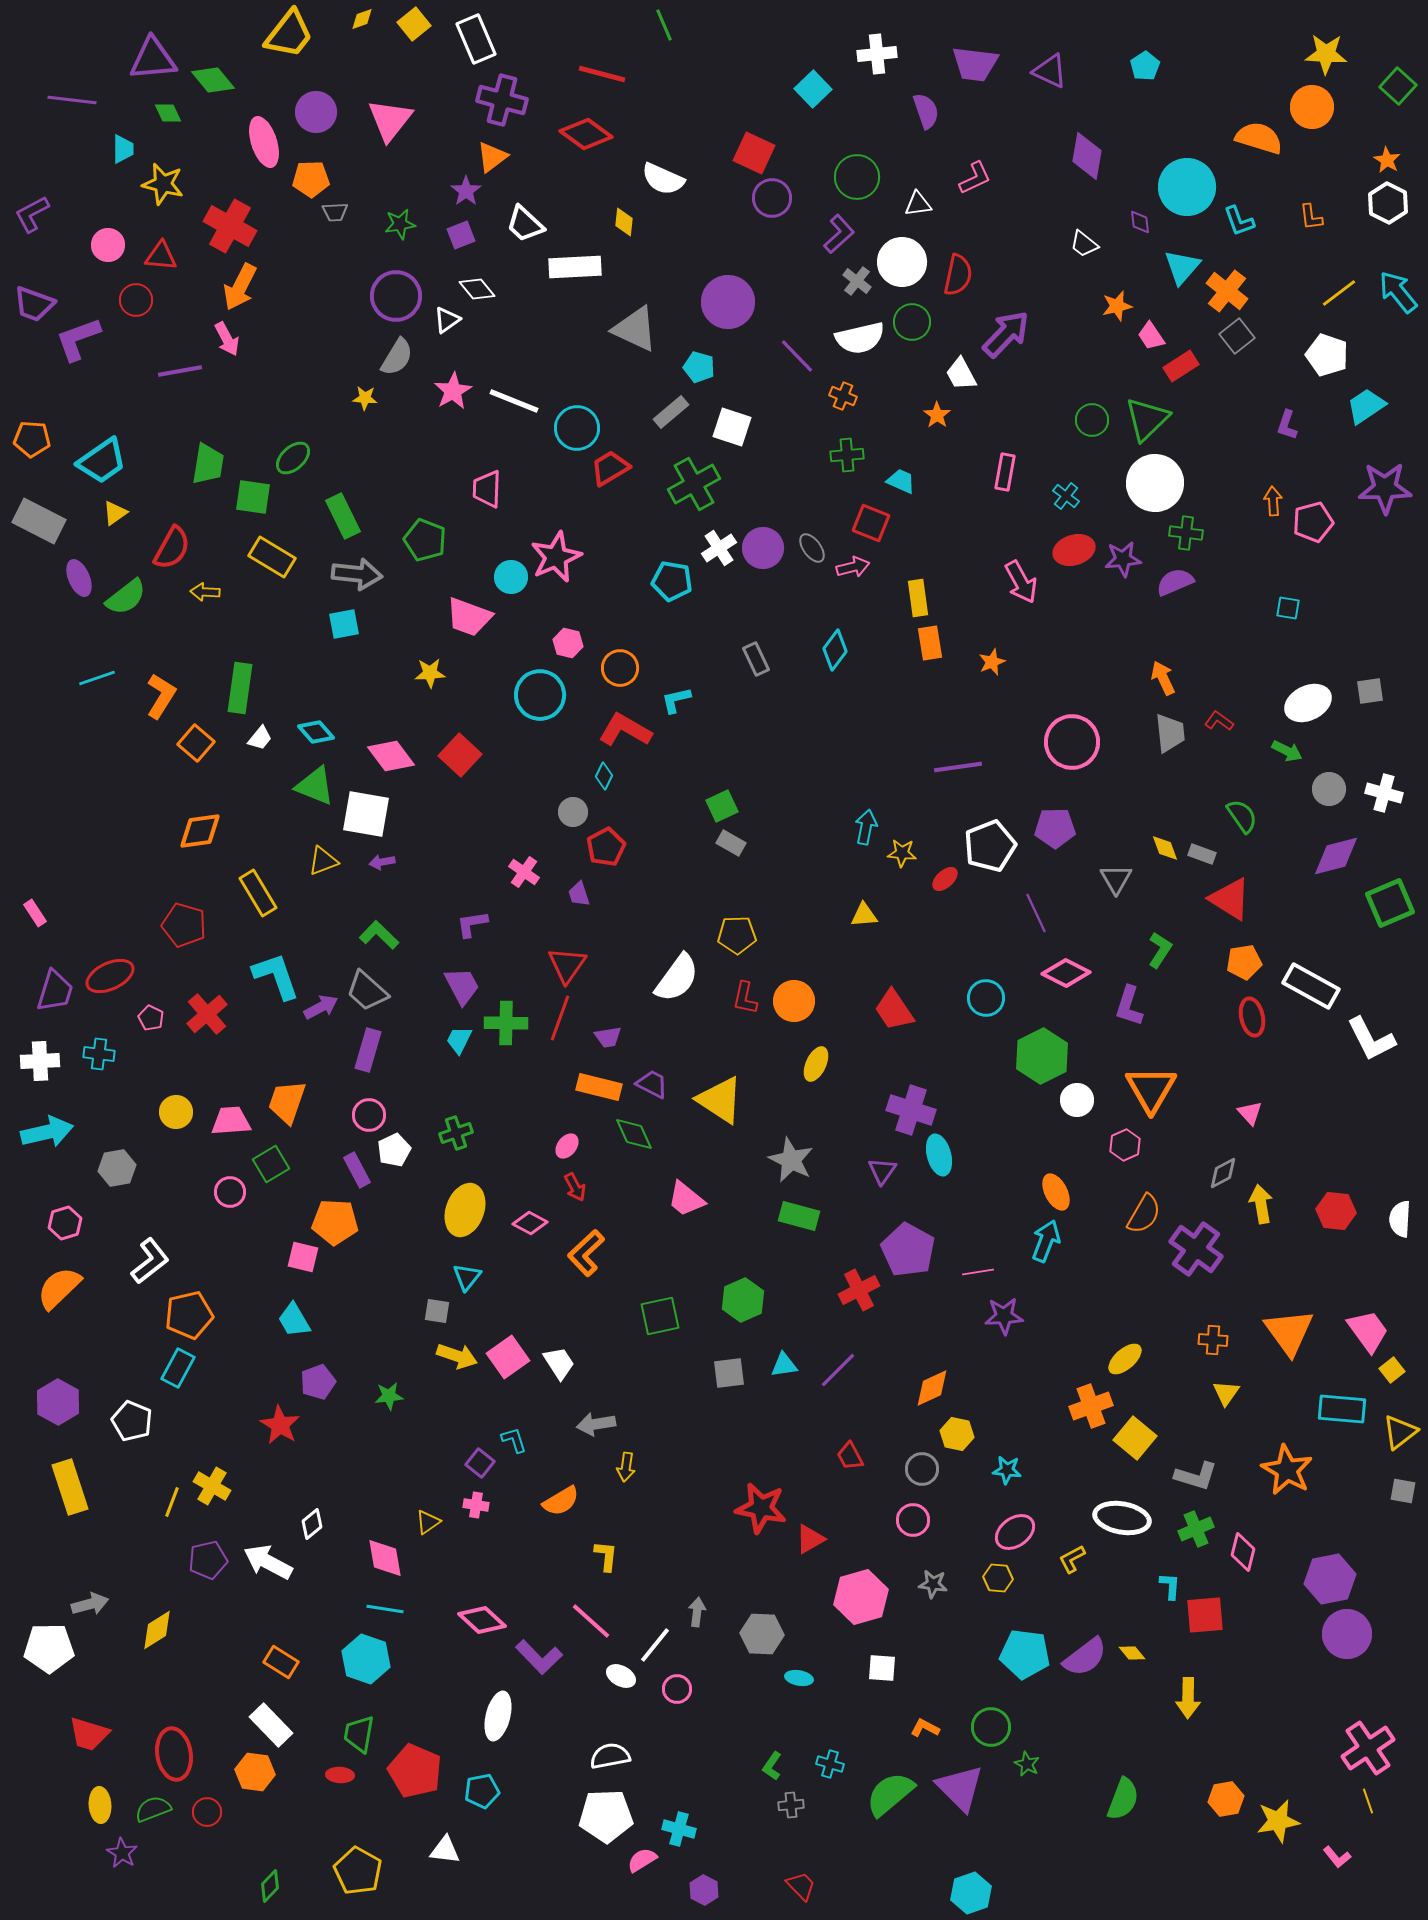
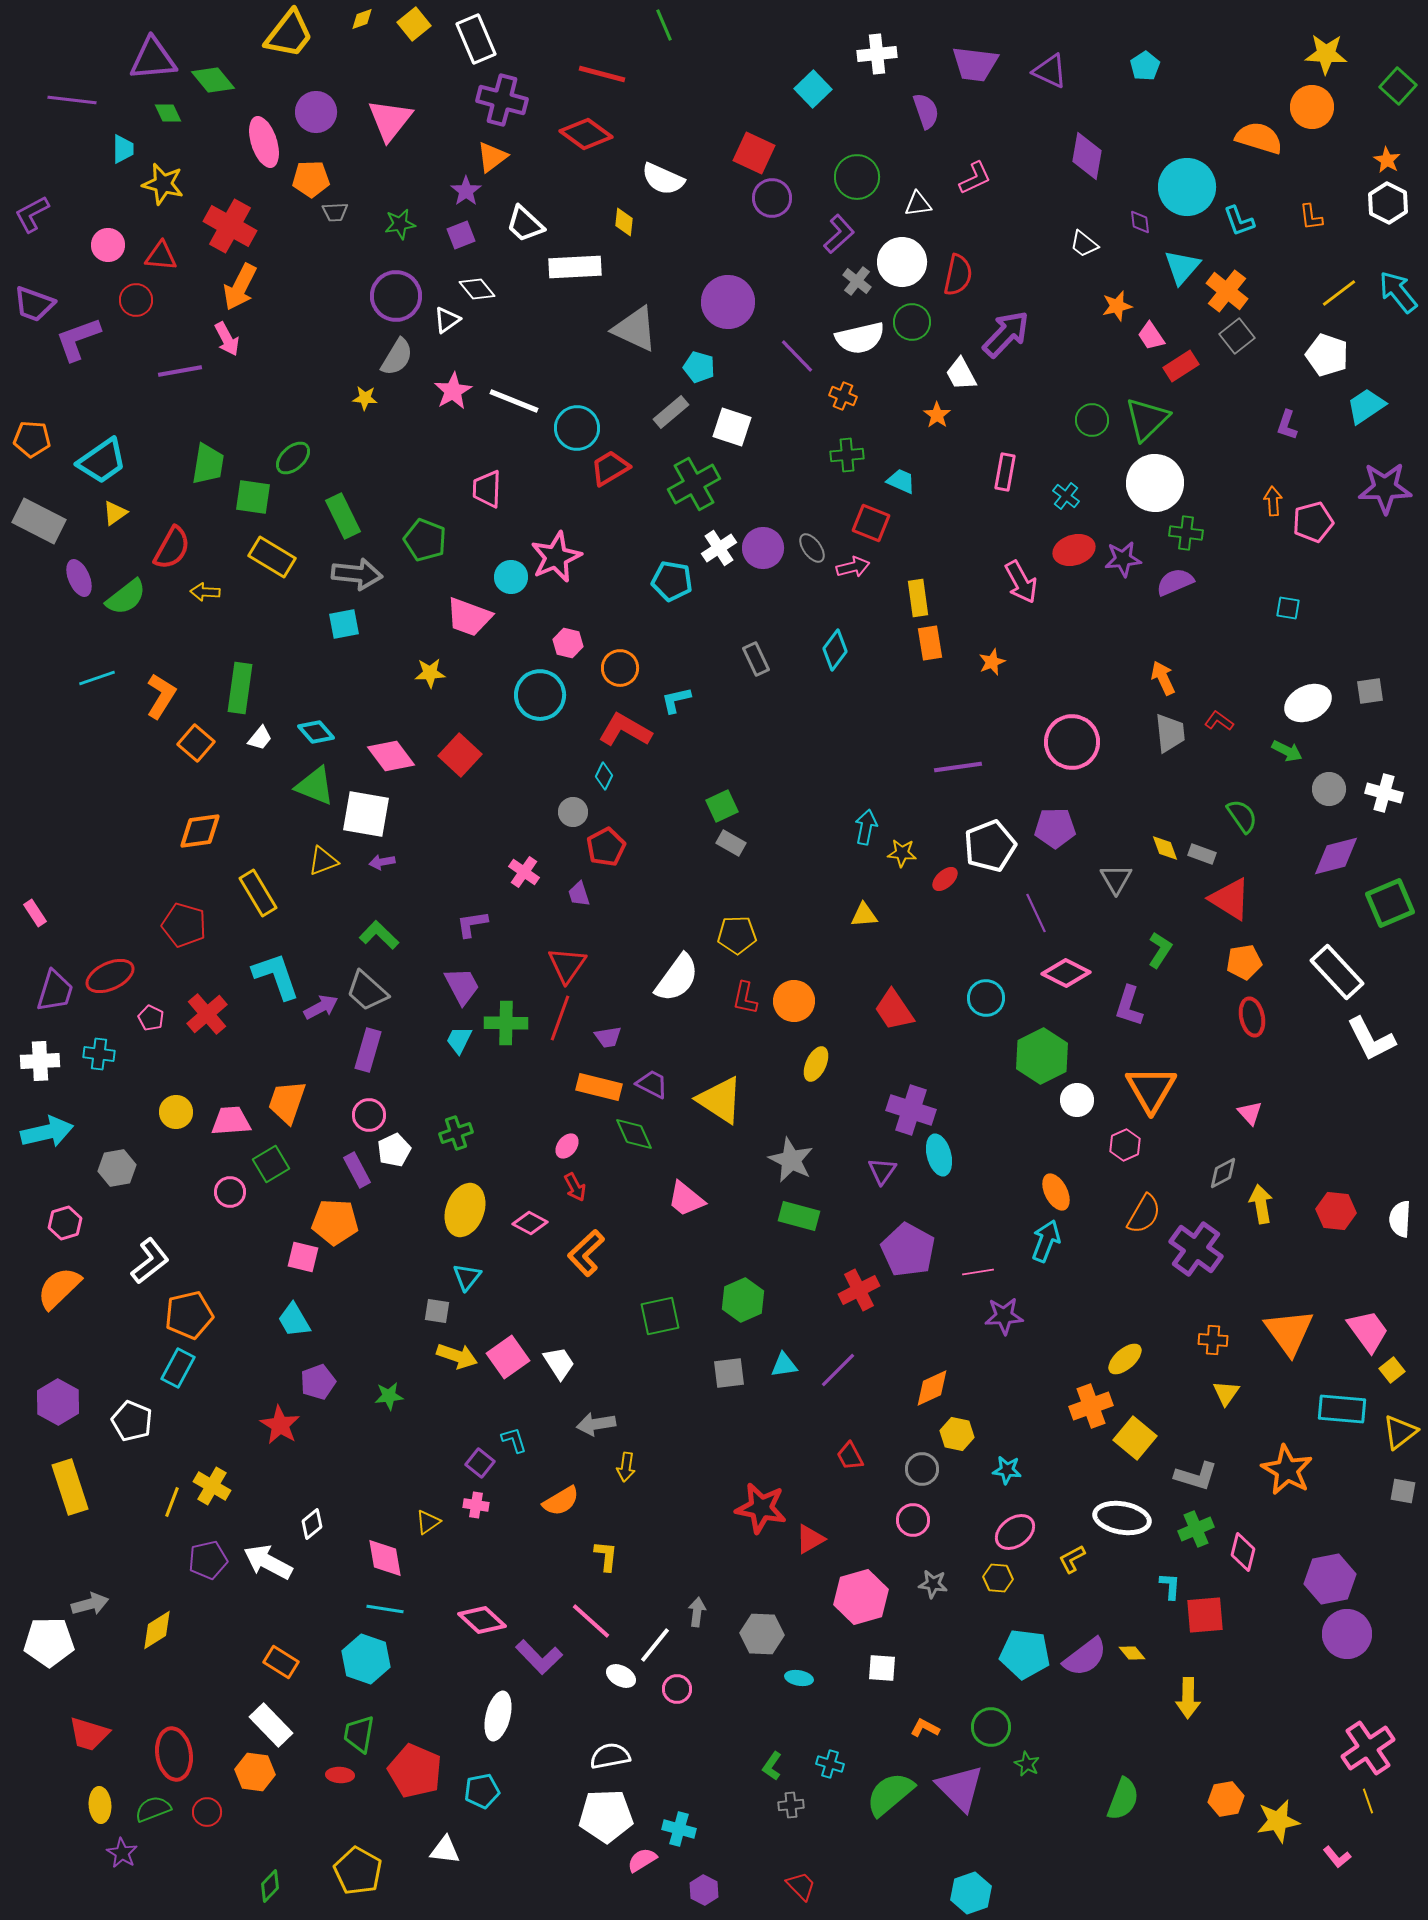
white rectangle at (1311, 986): moved 26 px right, 14 px up; rotated 18 degrees clockwise
white pentagon at (49, 1648): moved 6 px up
